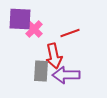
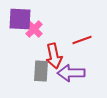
red line: moved 12 px right, 7 px down
purple arrow: moved 5 px right, 2 px up
